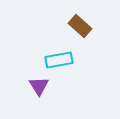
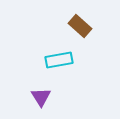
purple triangle: moved 2 px right, 11 px down
